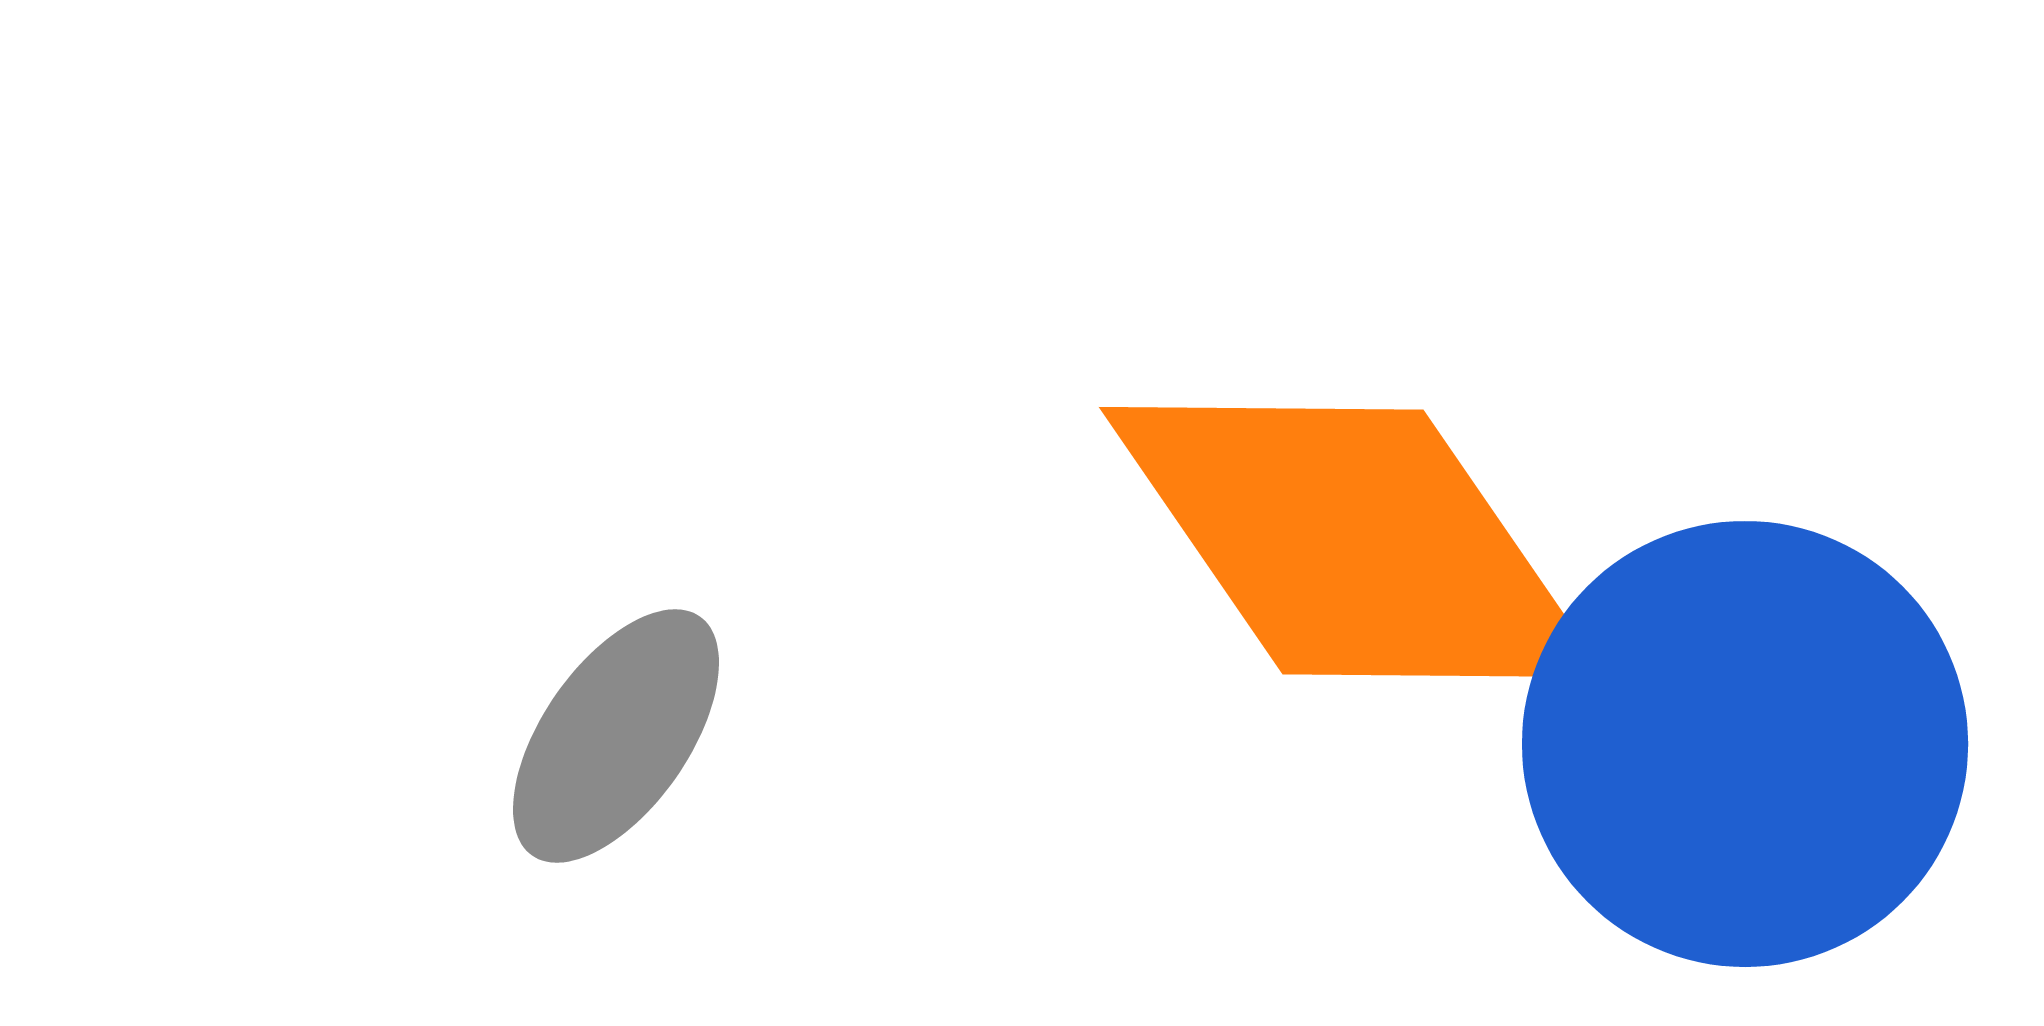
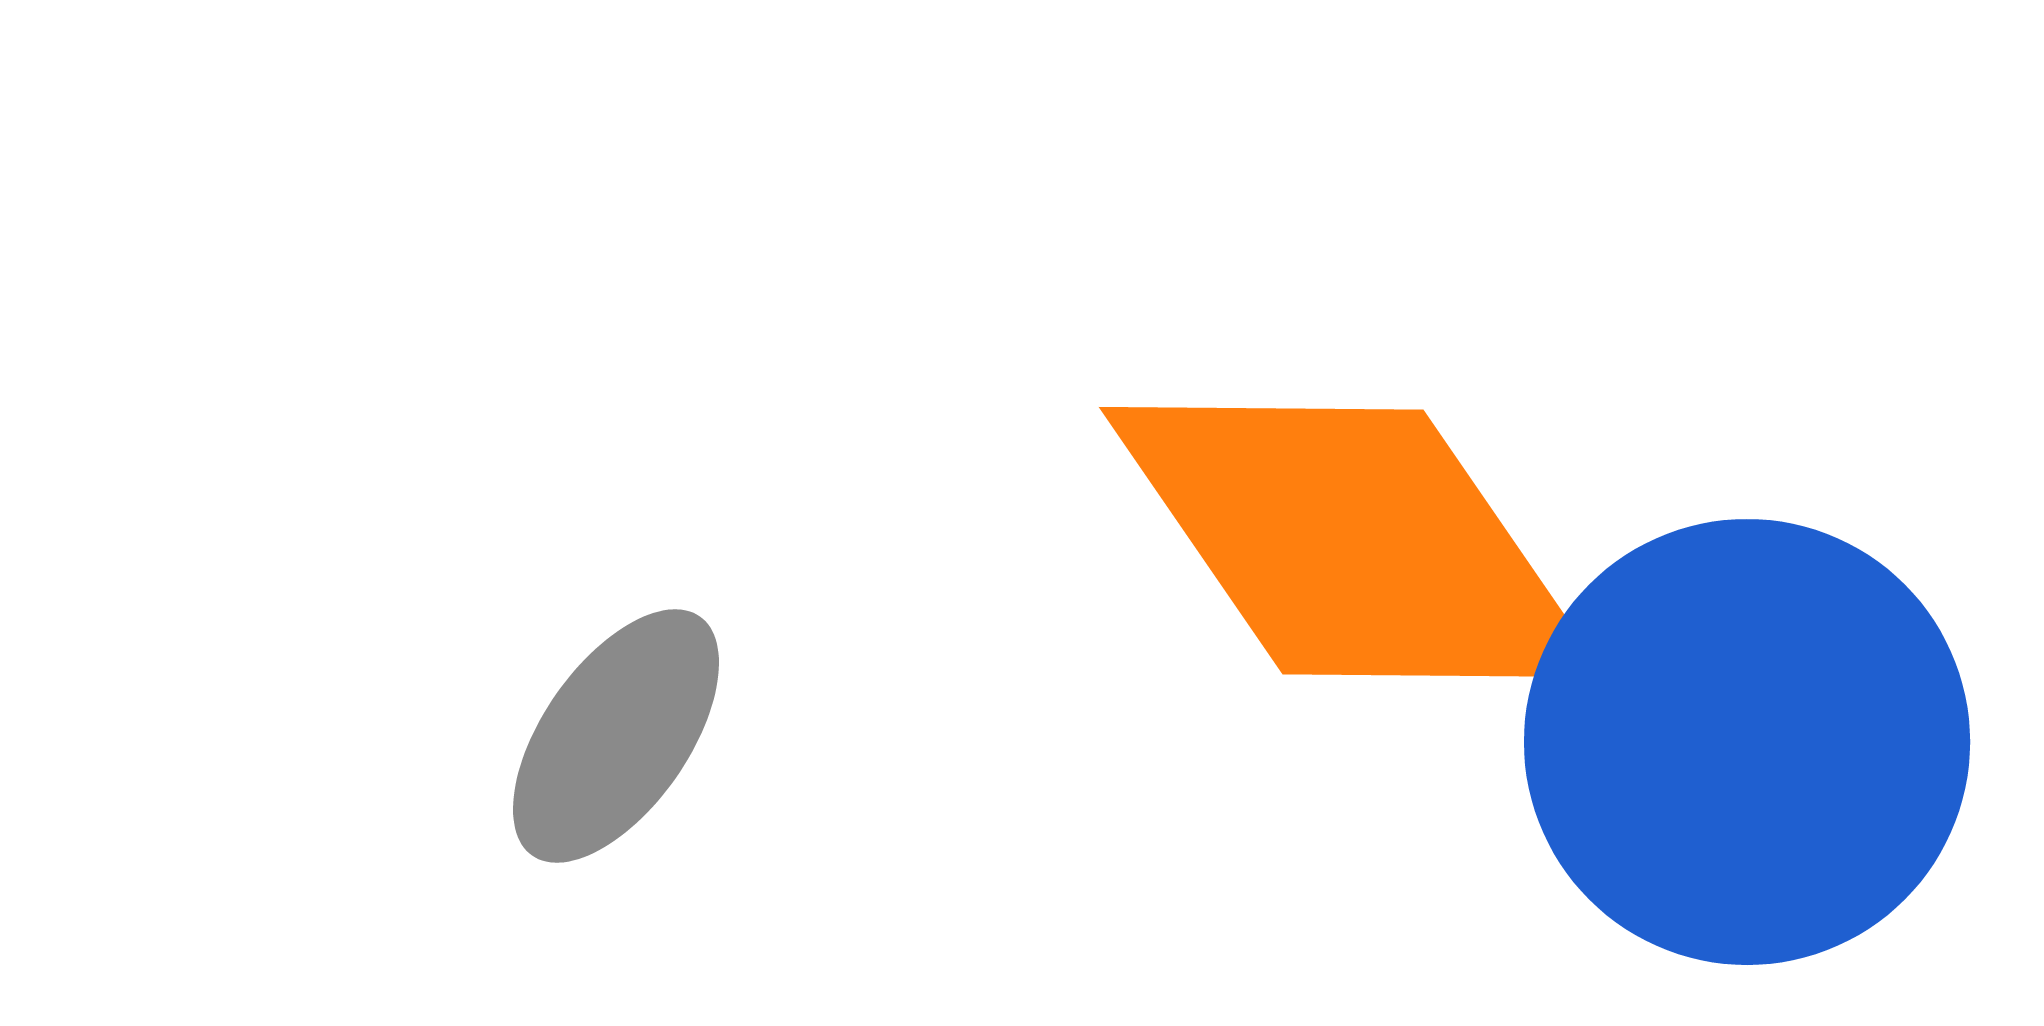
blue circle: moved 2 px right, 2 px up
